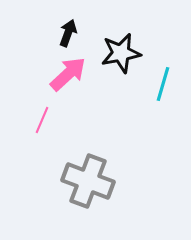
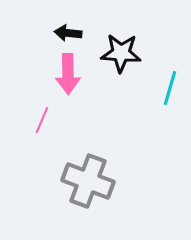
black arrow: rotated 104 degrees counterclockwise
black star: rotated 15 degrees clockwise
pink arrow: rotated 132 degrees clockwise
cyan line: moved 7 px right, 4 px down
